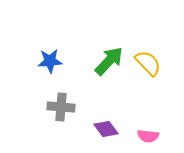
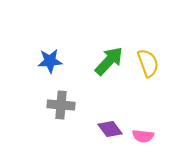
yellow semicircle: rotated 24 degrees clockwise
gray cross: moved 2 px up
purple diamond: moved 4 px right
pink semicircle: moved 5 px left
